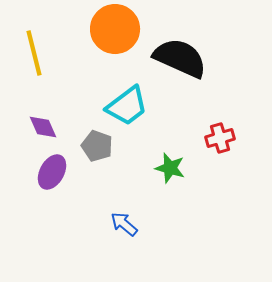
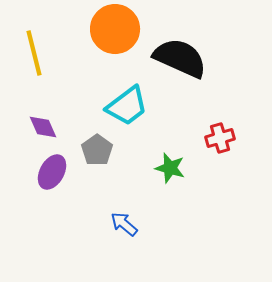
gray pentagon: moved 4 px down; rotated 16 degrees clockwise
